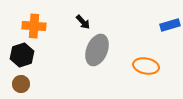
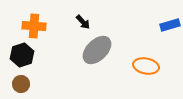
gray ellipse: rotated 24 degrees clockwise
